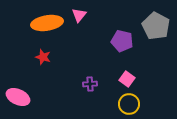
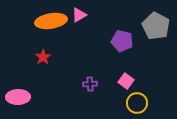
pink triangle: rotated 21 degrees clockwise
orange ellipse: moved 4 px right, 2 px up
red star: rotated 21 degrees clockwise
pink square: moved 1 px left, 2 px down
pink ellipse: rotated 25 degrees counterclockwise
yellow circle: moved 8 px right, 1 px up
